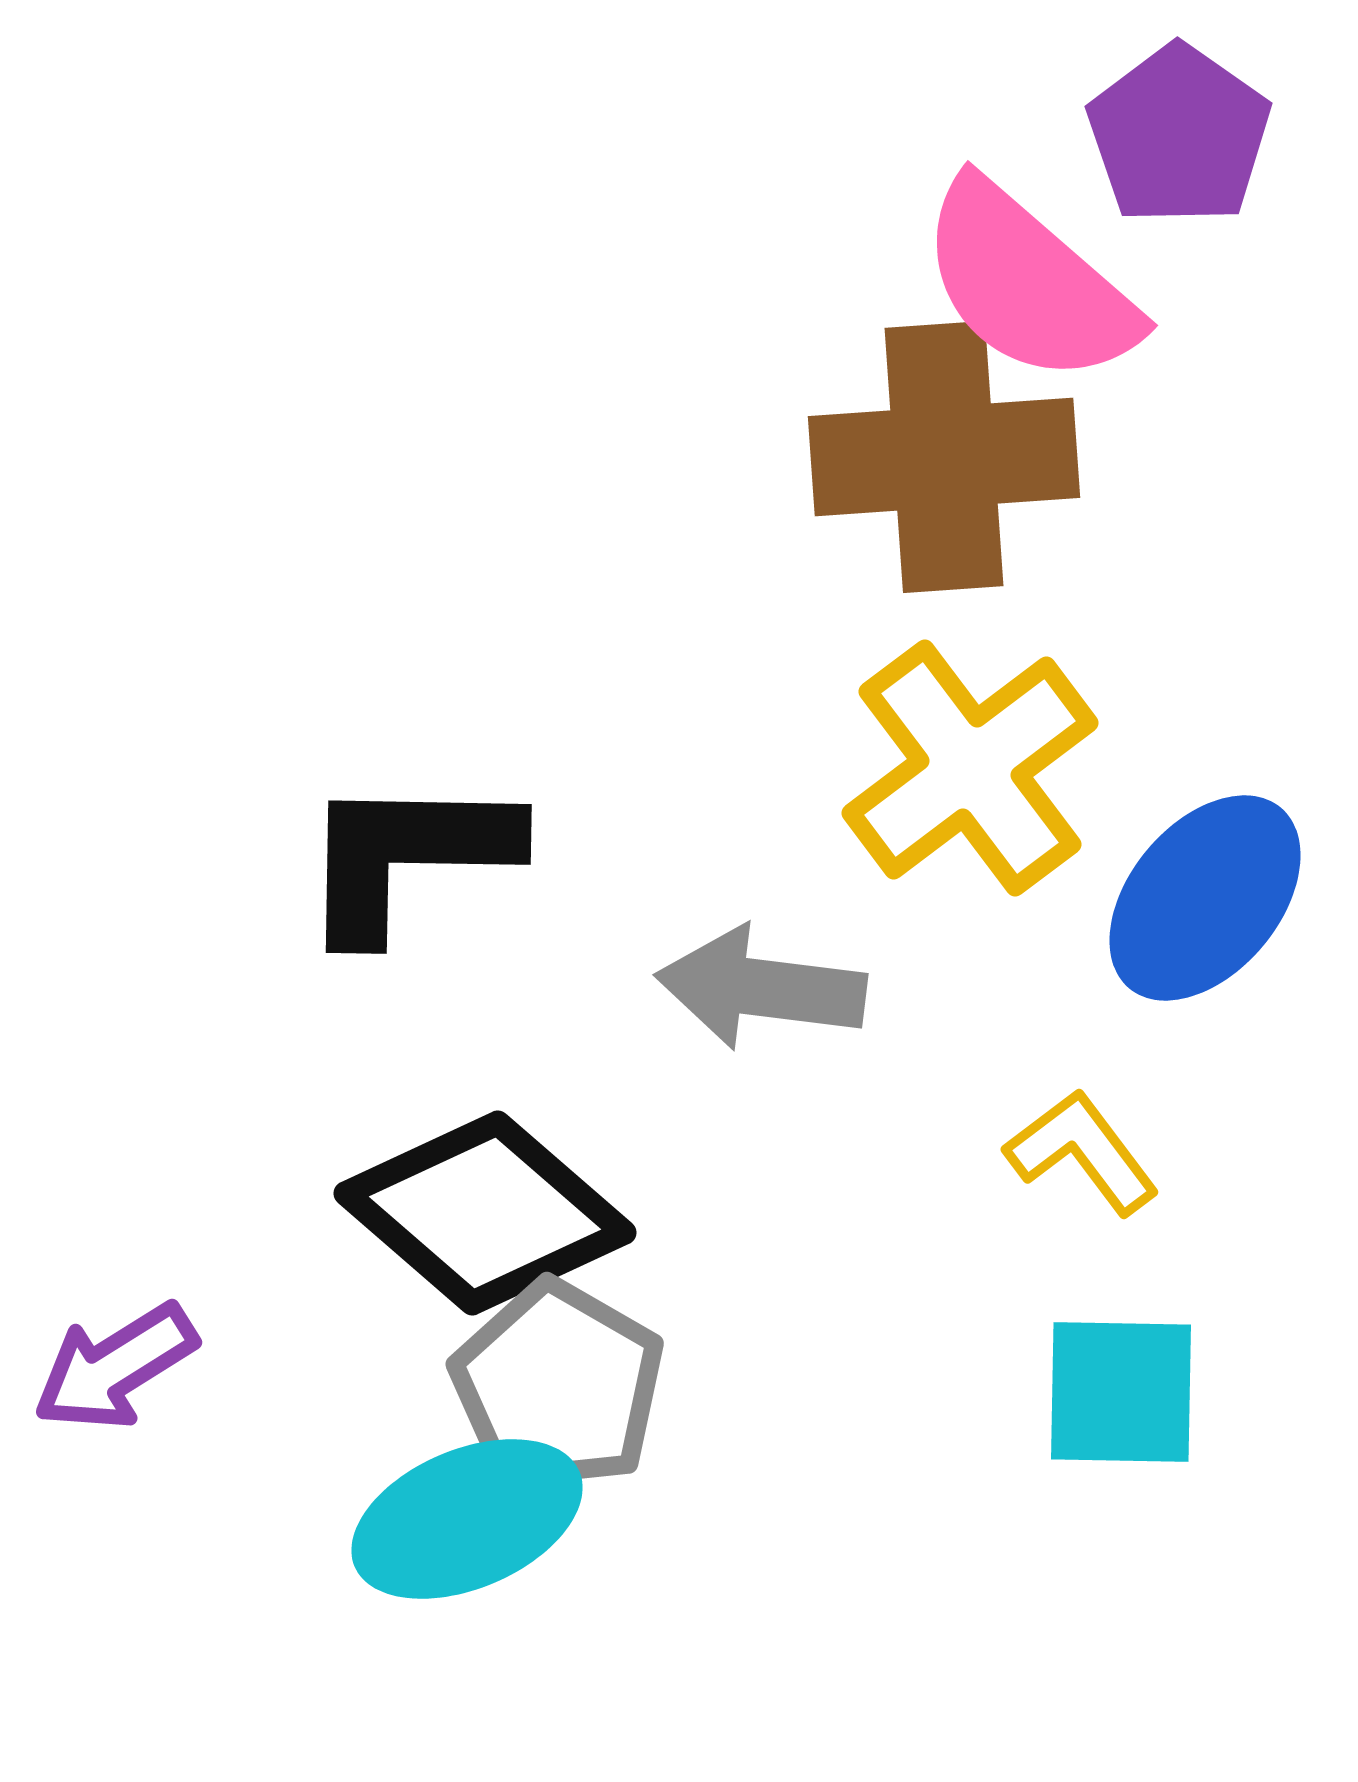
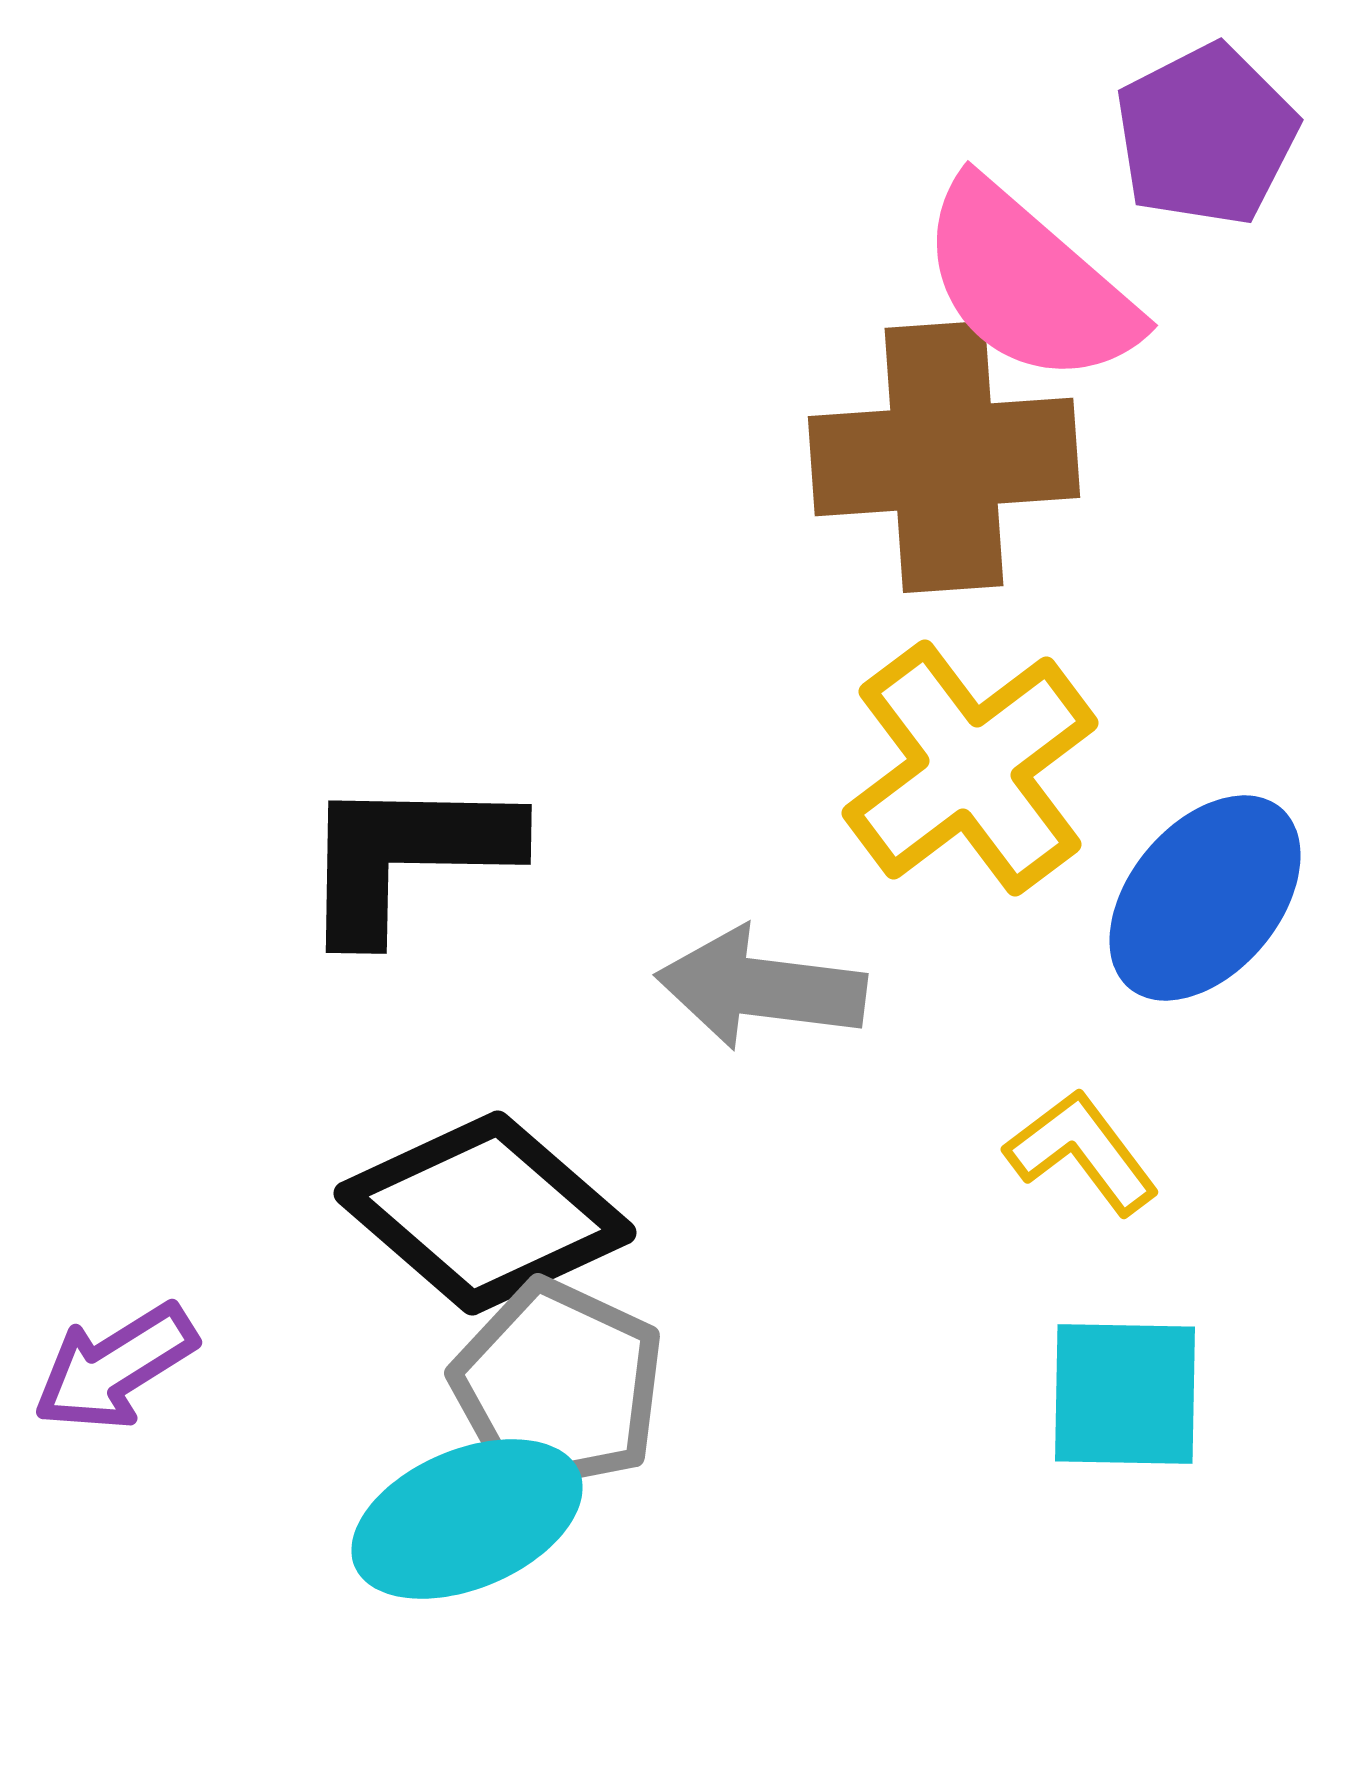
purple pentagon: moved 27 px right; rotated 10 degrees clockwise
gray pentagon: rotated 5 degrees counterclockwise
cyan square: moved 4 px right, 2 px down
